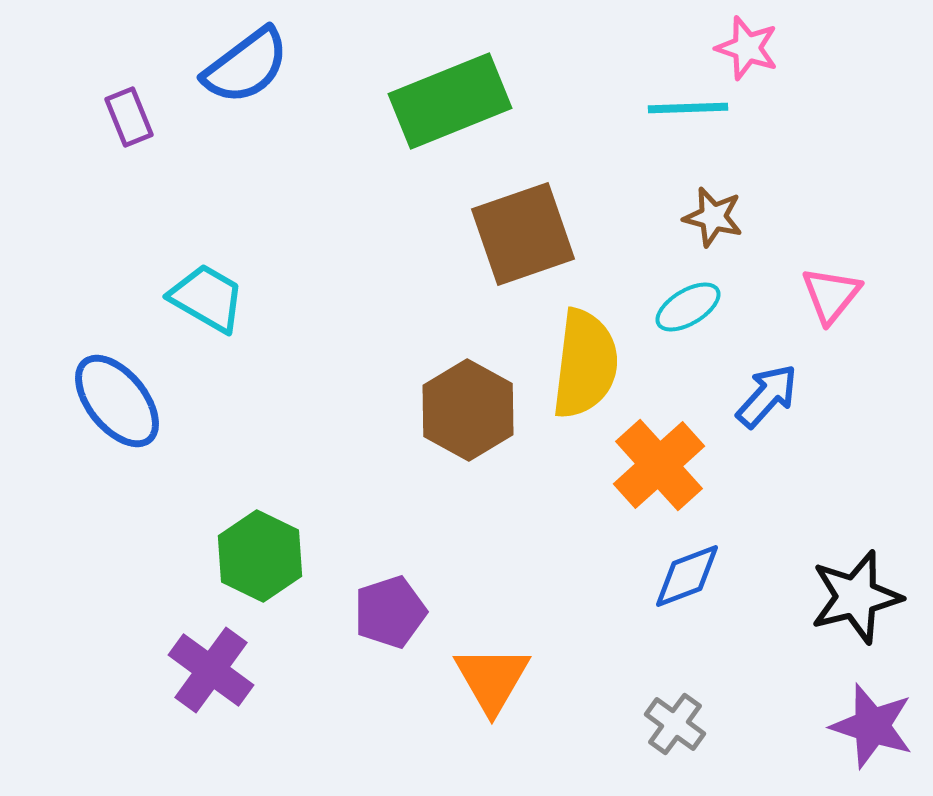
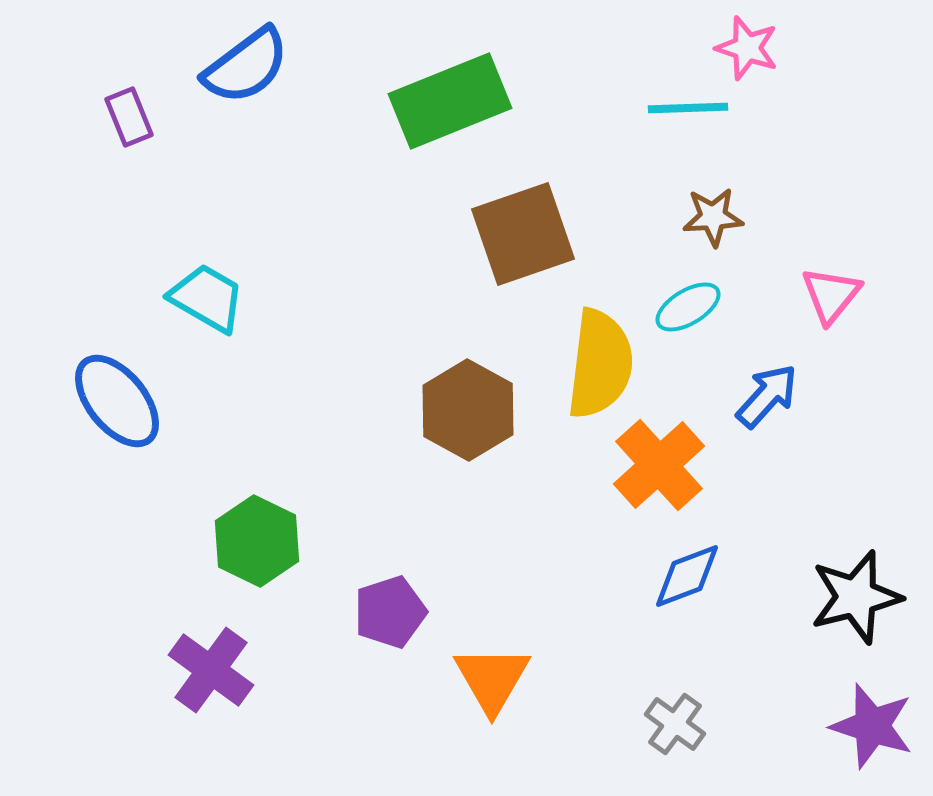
brown star: rotated 18 degrees counterclockwise
yellow semicircle: moved 15 px right
green hexagon: moved 3 px left, 15 px up
